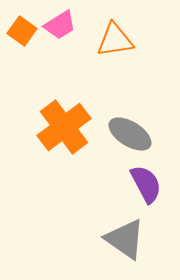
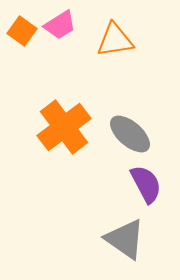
gray ellipse: rotated 9 degrees clockwise
